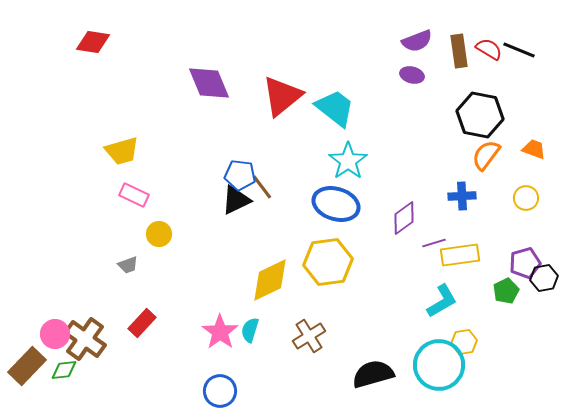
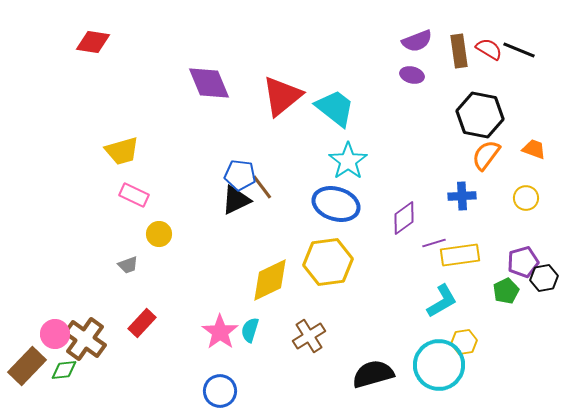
purple pentagon at (525, 263): moved 2 px left, 1 px up
